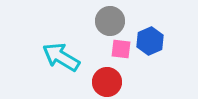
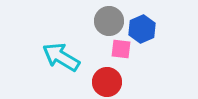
gray circle: moved 1 px left
blue hexagon: moved 8 px left, 12 px up
